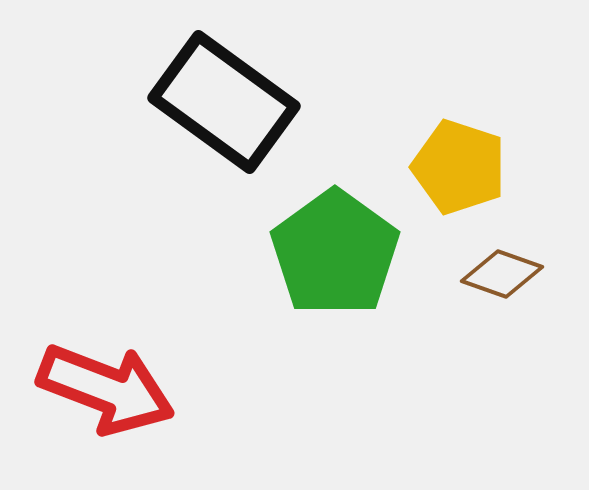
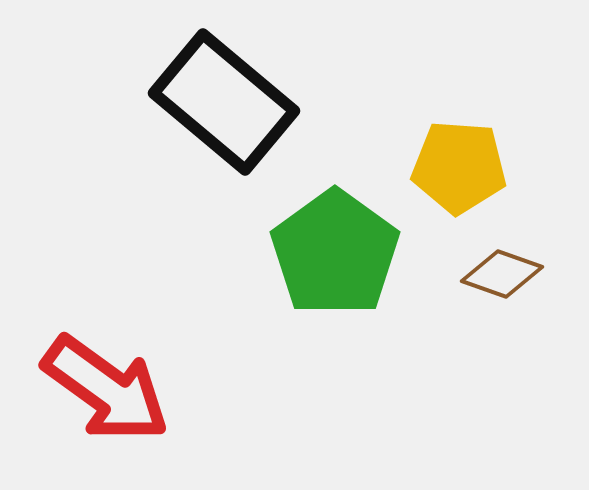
black rectangle: rotated 4 degrees clockwise
yellow pentagon: rotated 14 degrees counterclockwise
red arrow: rotated 15 degrees clockwise
